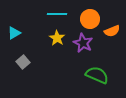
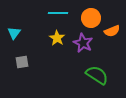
cyan line: moved 1 px right, 1 px up
orange circle: moved 1 px right, 1 px up
cyan triangle: rotated 24 degrees counterclockwise
gray square: moved 1 px left; rotated 32 degrees clockwise
green semicircle: rotated 10 degrees clockwise
